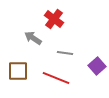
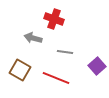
red cross: rotated 18 degrees counterclockwise
gray arrow: rotated 18 degrees counterclockwise
gray line: moved 1 px up
brown square: moved 2 px right, 1 px up; rotated 30 degrees clockwise
